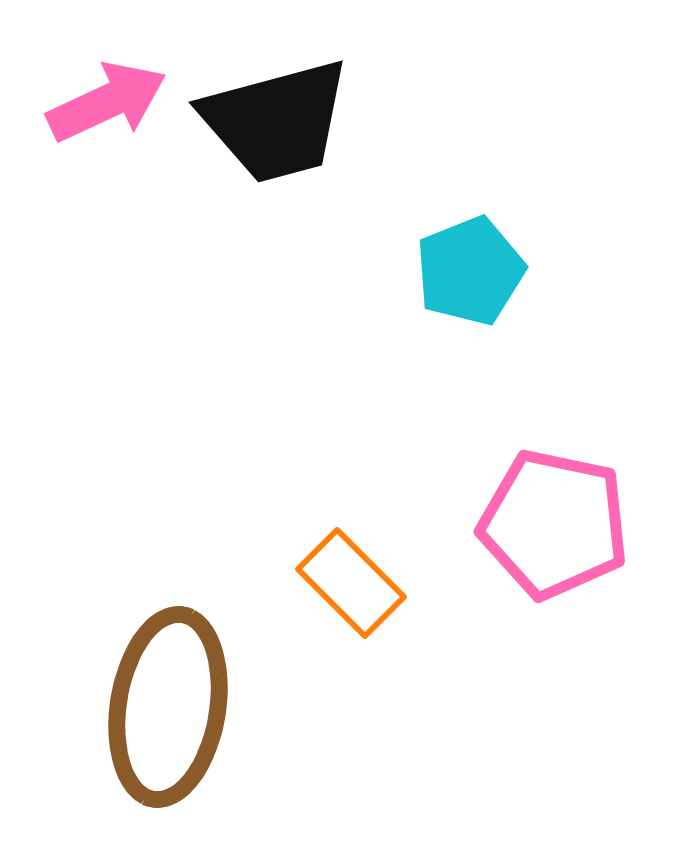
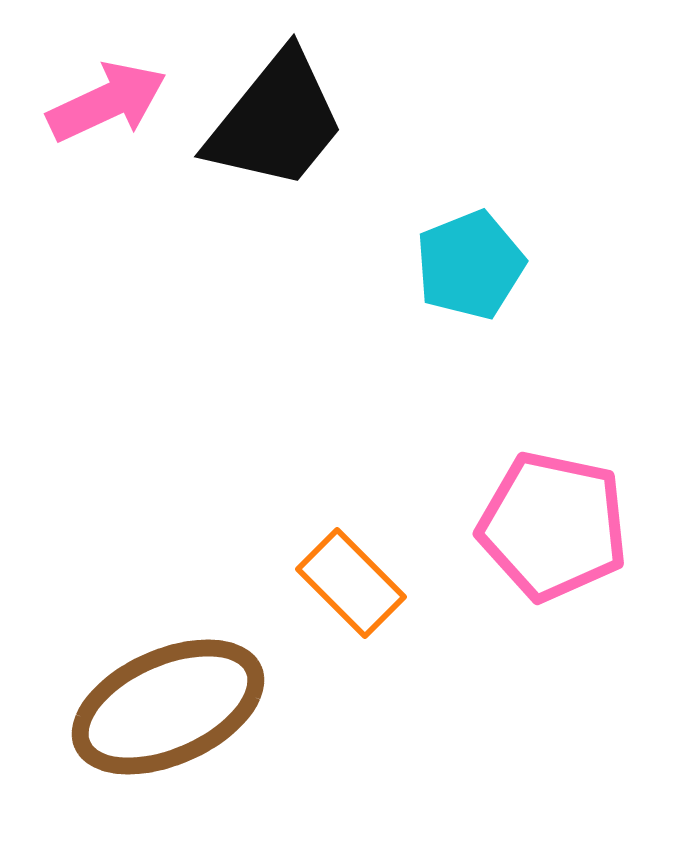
black trapezoid: rotated 36 degrees counterclockwise
cyan pentagon: moved 6 px up
pink pentagon: moved 1 px left, 2 px down
brown ellipse: rotated 57 degrees clockwise
